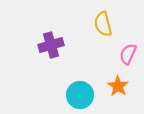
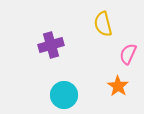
cyan circle: moved 16 px left
